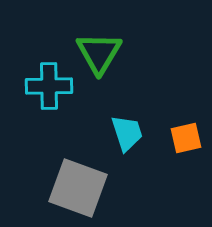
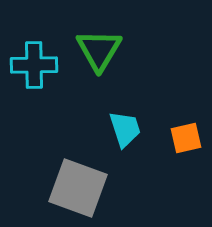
green triangle: moved 3 px up
cyan cross: moved 15 px left, 21 px up
cyan trapezoid: moved 2 px left, 4 px up
